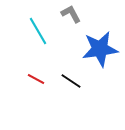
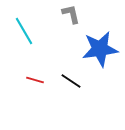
gray L-shape: rotated 15 degrees clockwise
cyan line: moved 14 px left
red line: moved 1 px left, 1 px down; rotated 12 degrees counterclockwise
